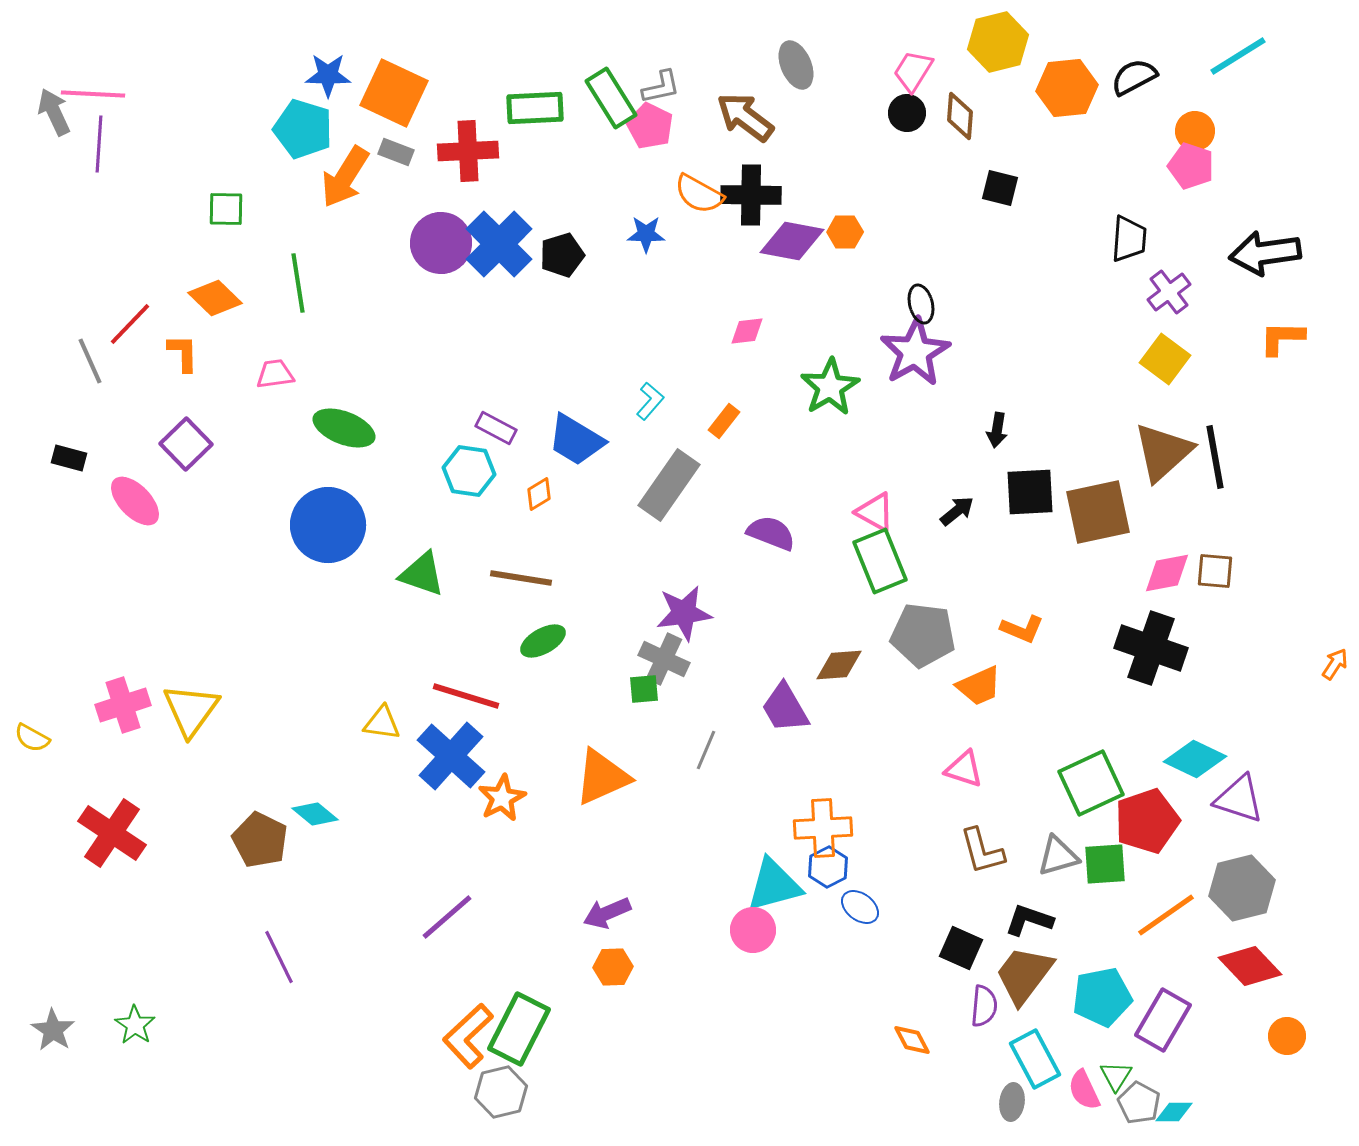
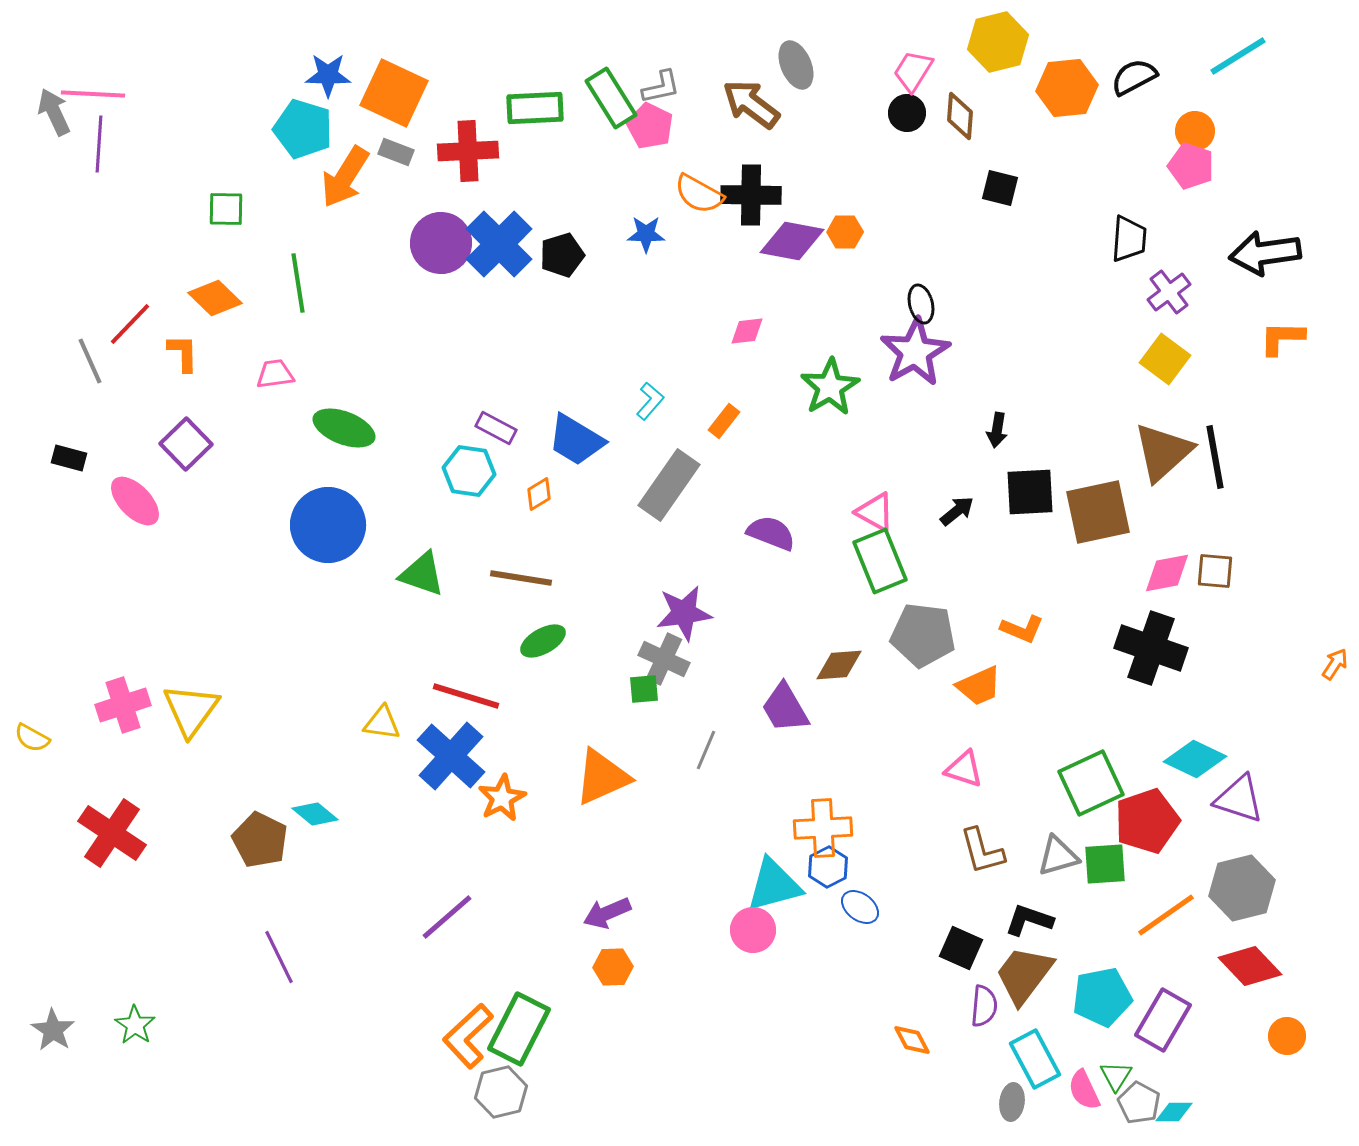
brown arrow at (745, 117): moved 6 px right, 13 px up
